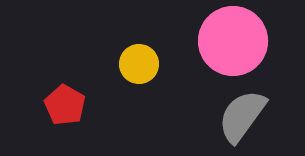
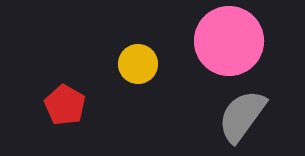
pink circle: moved 4 px left
yellow circle: moved 1 px left
